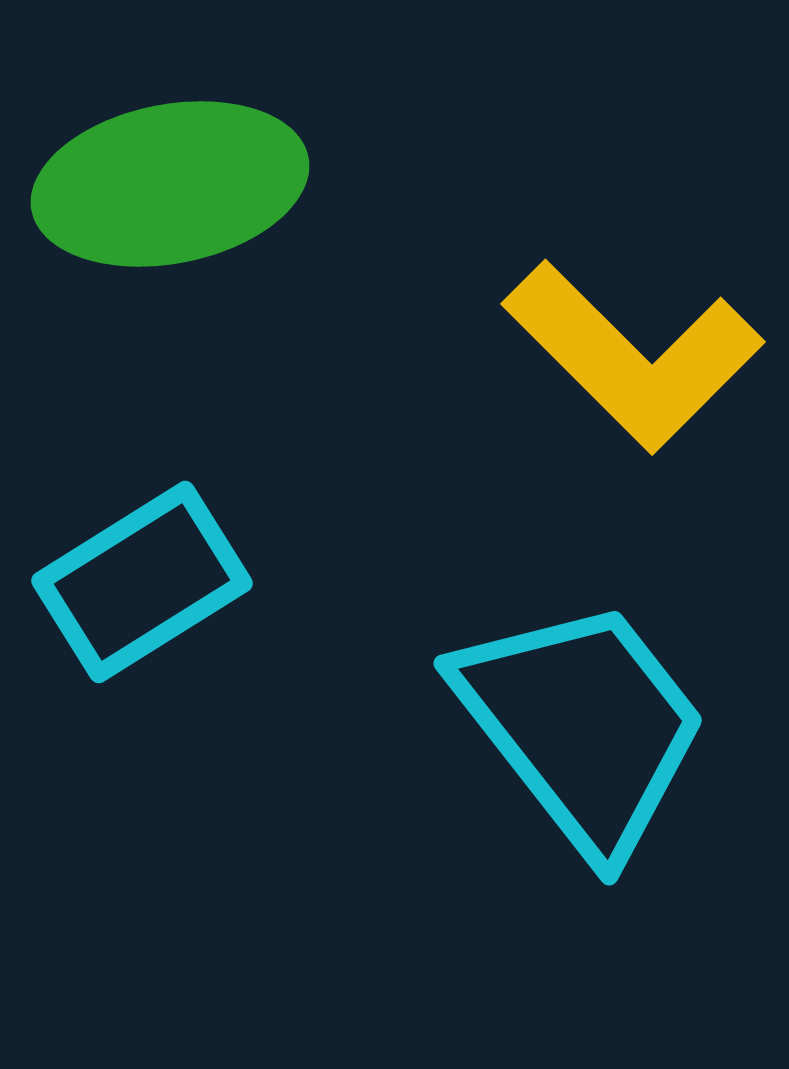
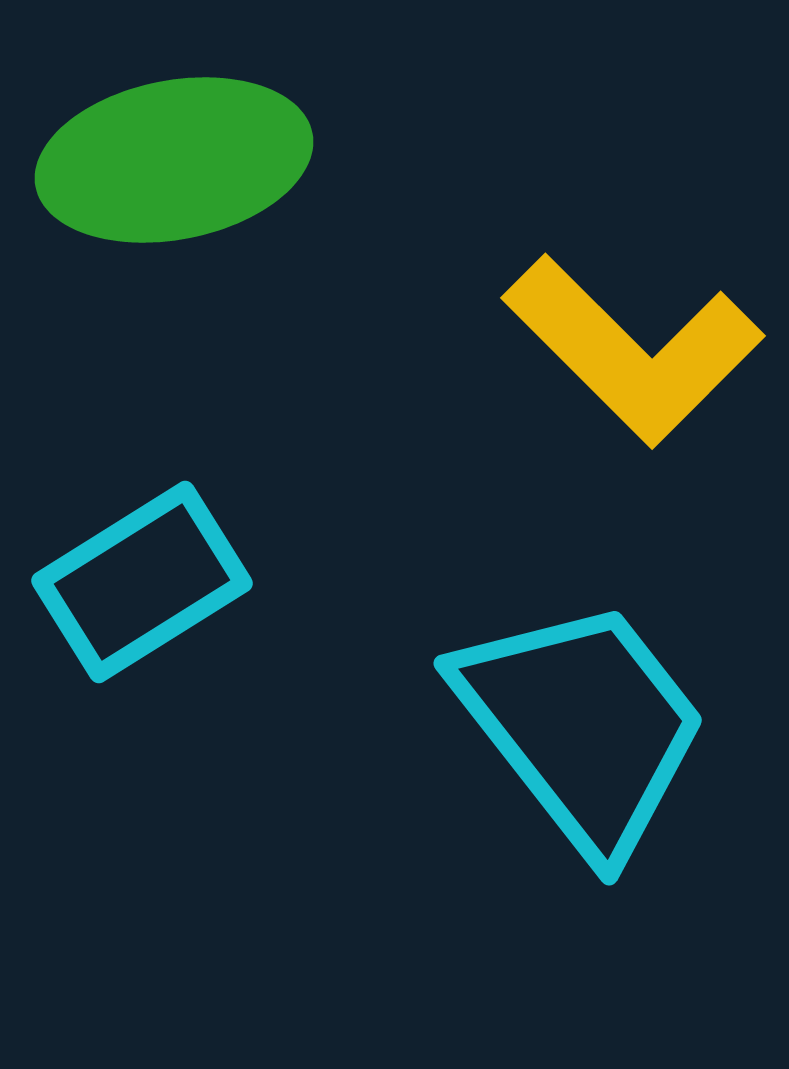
green ellipse: moved 4 px right, 24 px up
yellow L-shape: moved 6 px up
